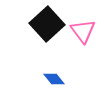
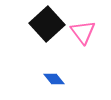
pink triangle: moved 1 px down
